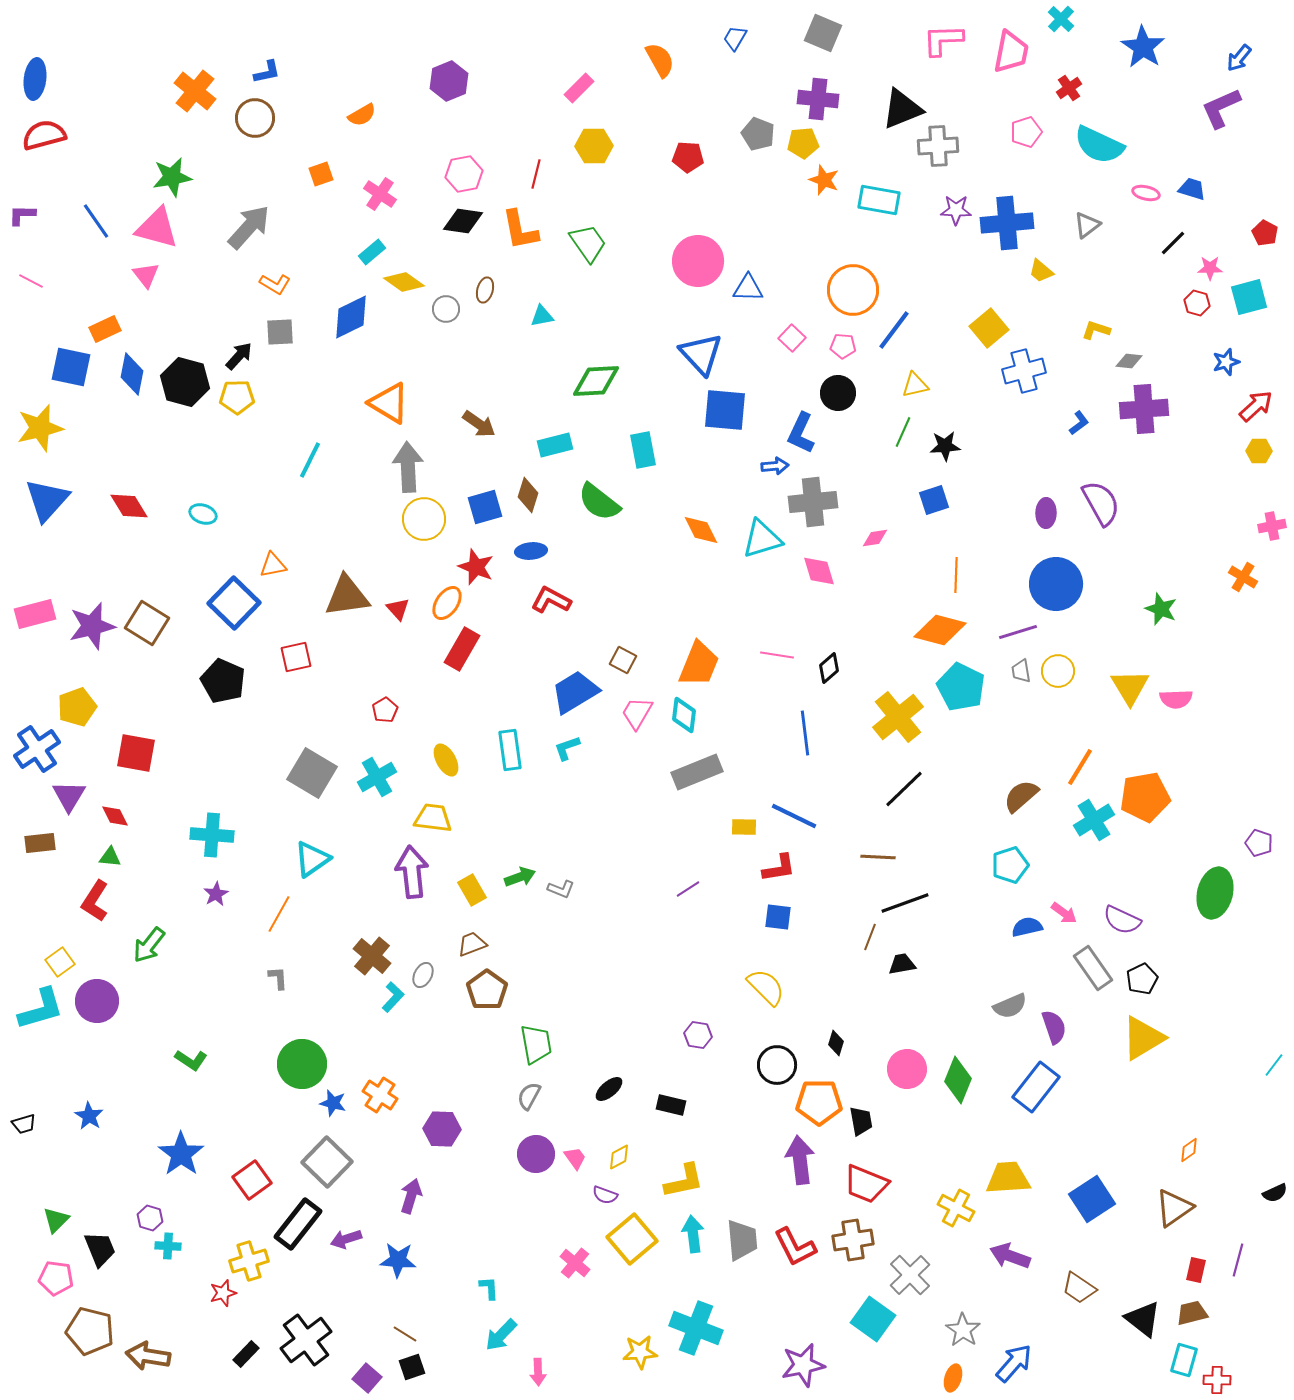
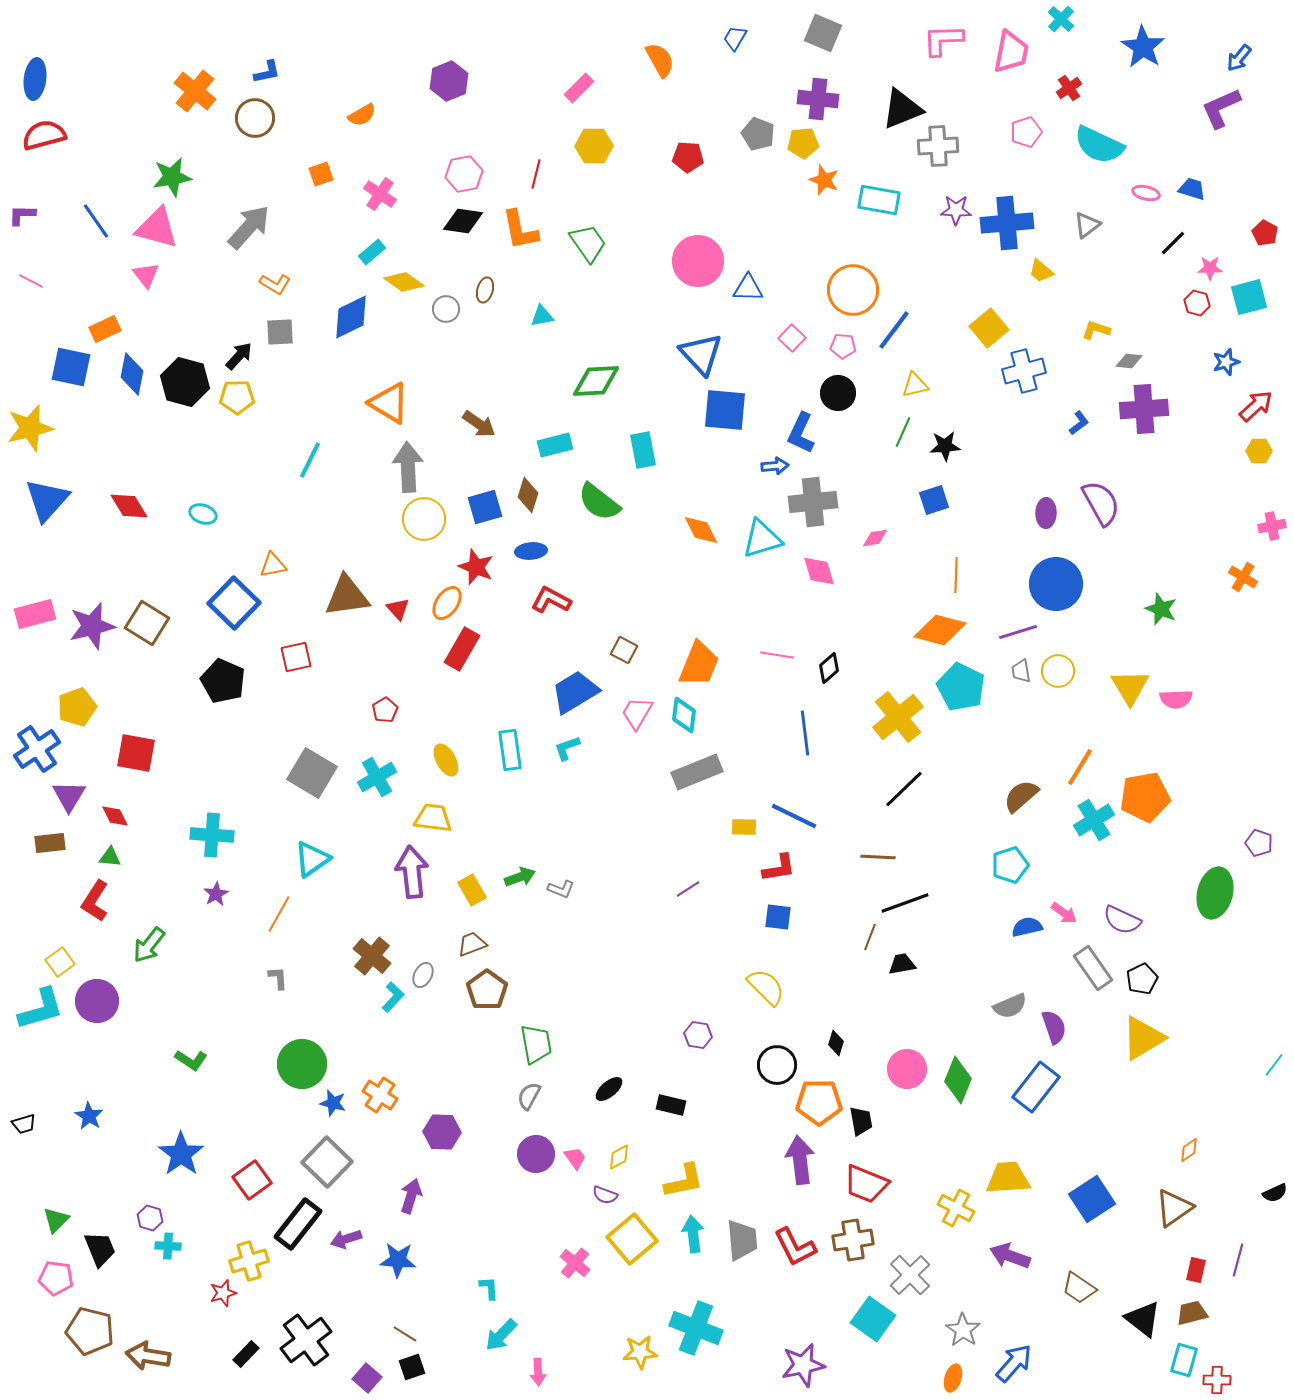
yellow star at (40, 428): moved 10 px left
brown square at (623, 660): moved 1 px right, 10 px up
brown rectangle at (40, 843): moved 10 px right
purple hexagon at (442, 1129): moved 3 px down
